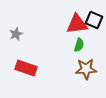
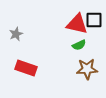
black square: rotated 24 degrees counterclockwise
red triangle: rotated 20 degrees clockwise
green semicircle: rotated 48 degrees clockwise
brown star: moved 1 px right
